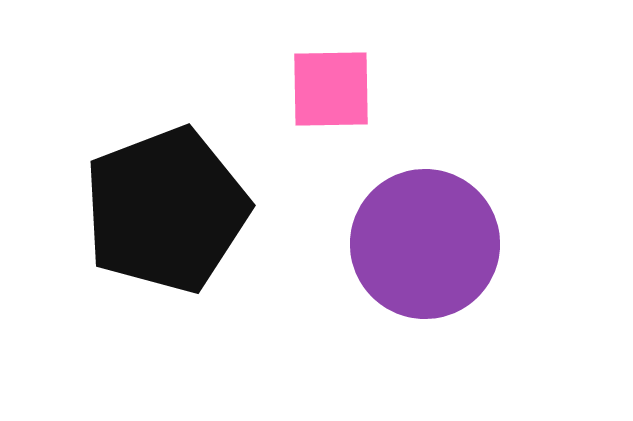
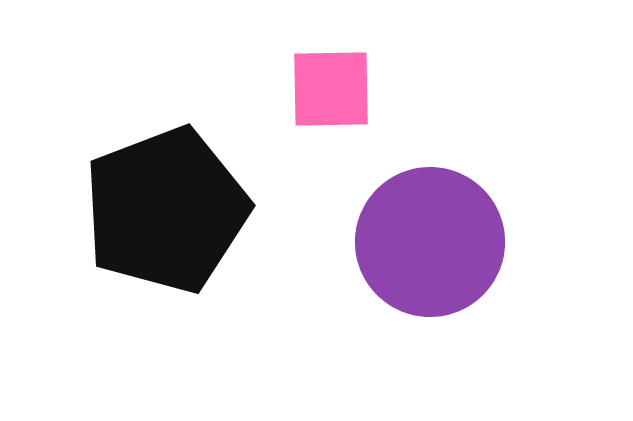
purple circle: moved 5 px right, 2 px up
